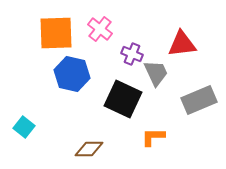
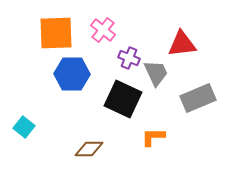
pink cross: moved 3 px right, 1 px down
purple cross: moved 3 px left, 4 px down
blue hexagon: rotated 12 degrees counterclockwise
gray rectangle: moved 1 px left, 2 px up
